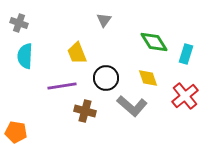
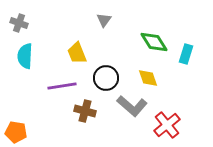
red cross: moved 18 px left, 29 px down
